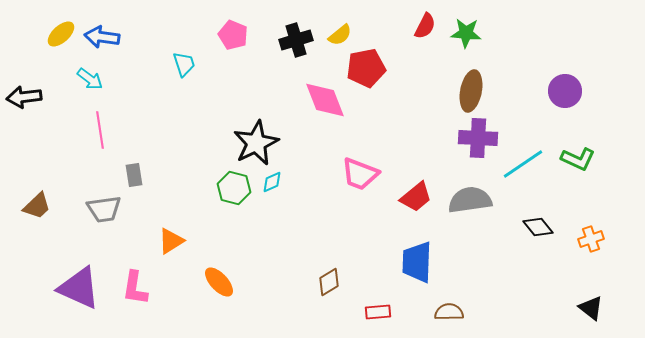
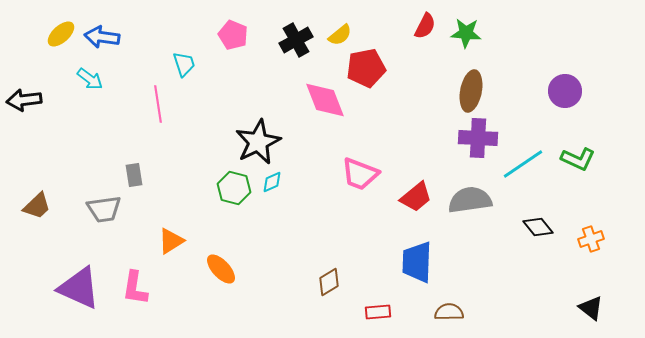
black cross: rotated 12 degrees counterclockwise
black arrow: moved 3 px down
pink line: moved 58 px right, 26 px up
black star: moved 2 px right, 1 px up
orange ellipse: moved 2 px right, 13 px up
